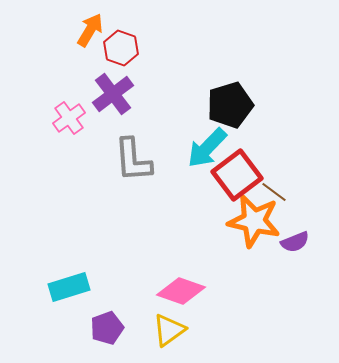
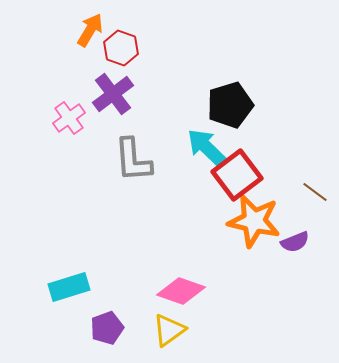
cyan arrow: rotated 90 degrees clockwise
brown line: moved 41 px right
